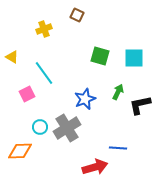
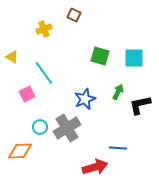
brown square: moved 3 px left
